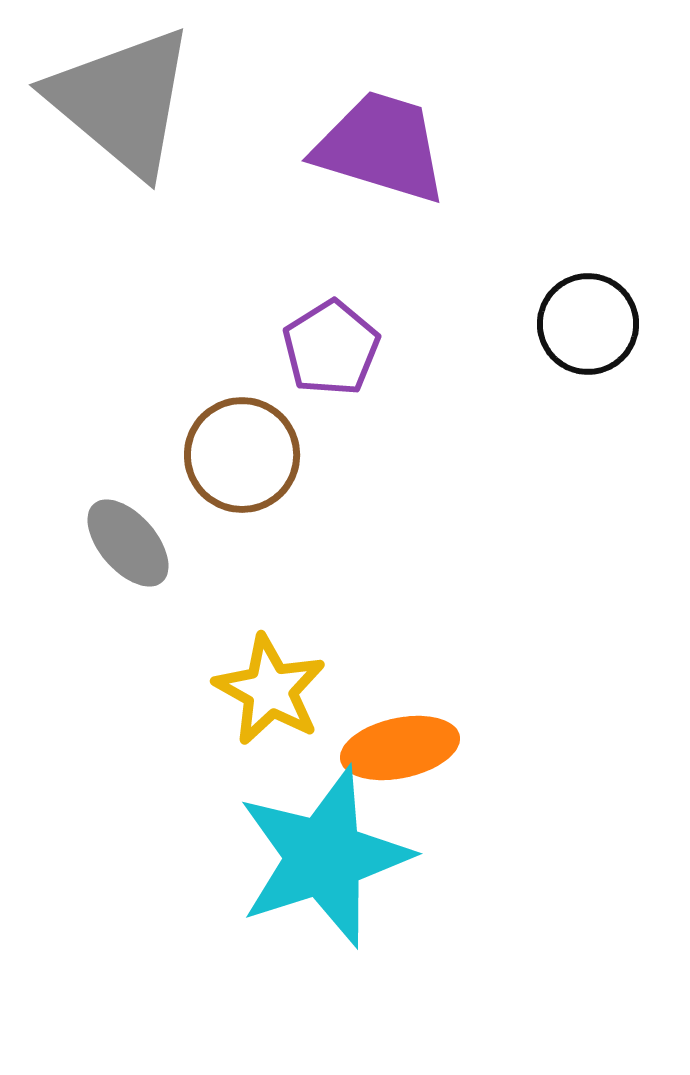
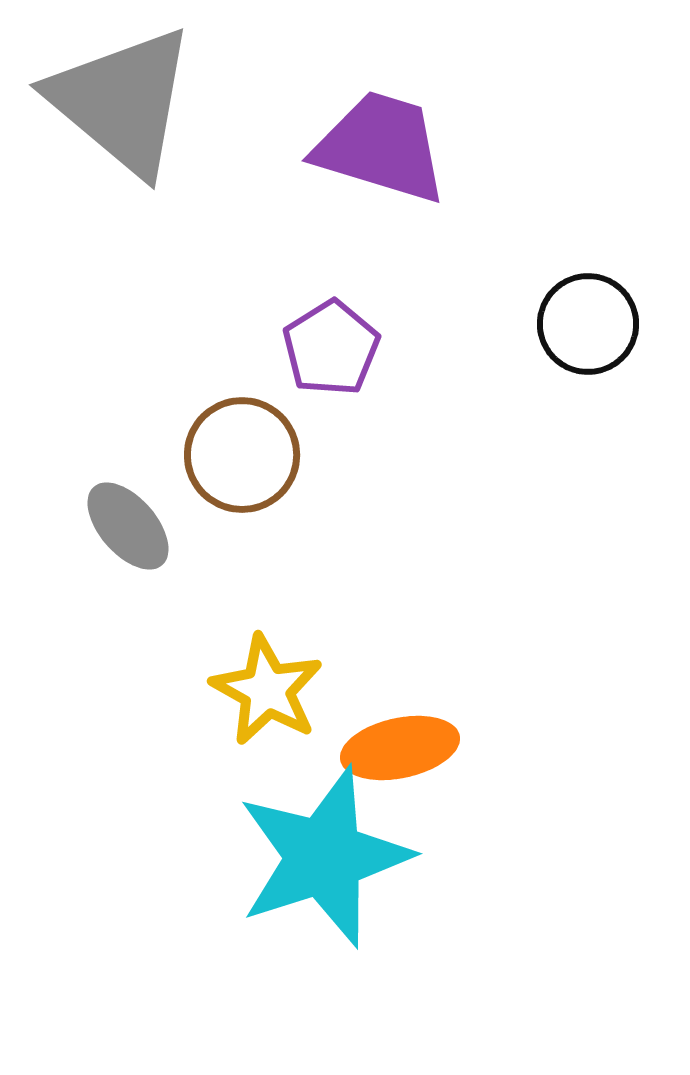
gray ellipse: moved 17 px up
yellow star: moved 3 px left
